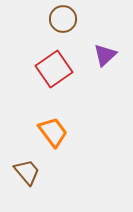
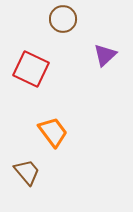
red square: moved 23 px left; rotated 30 degrees counterclockwise
